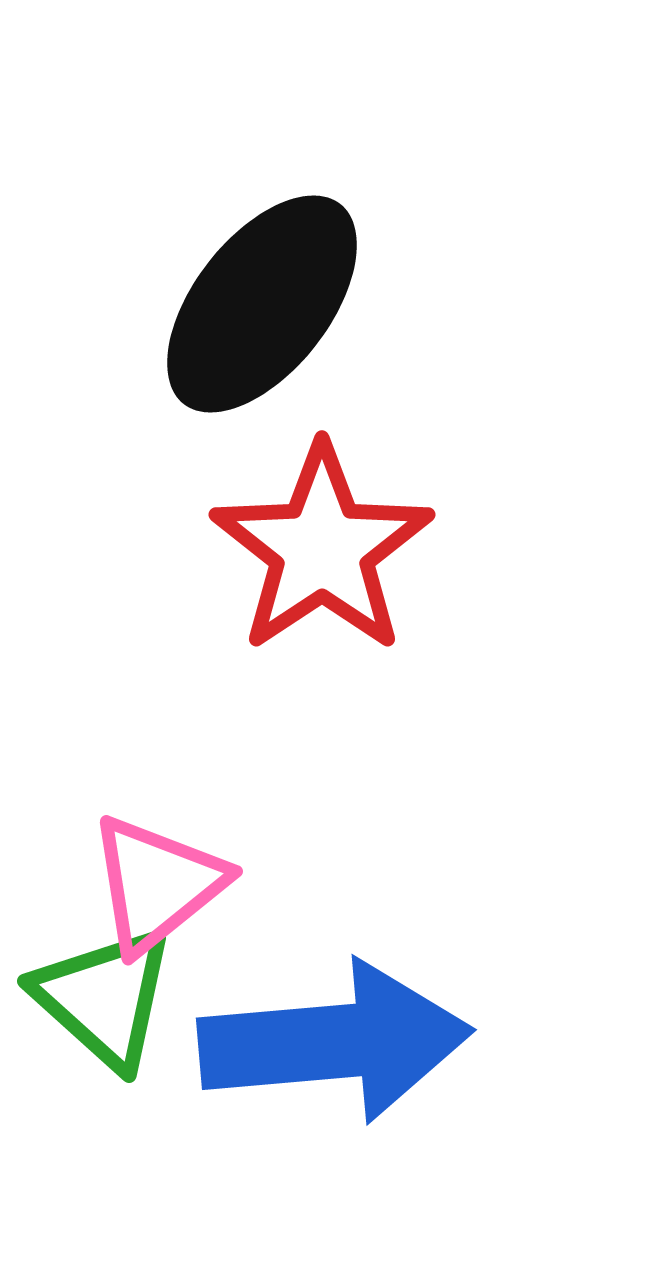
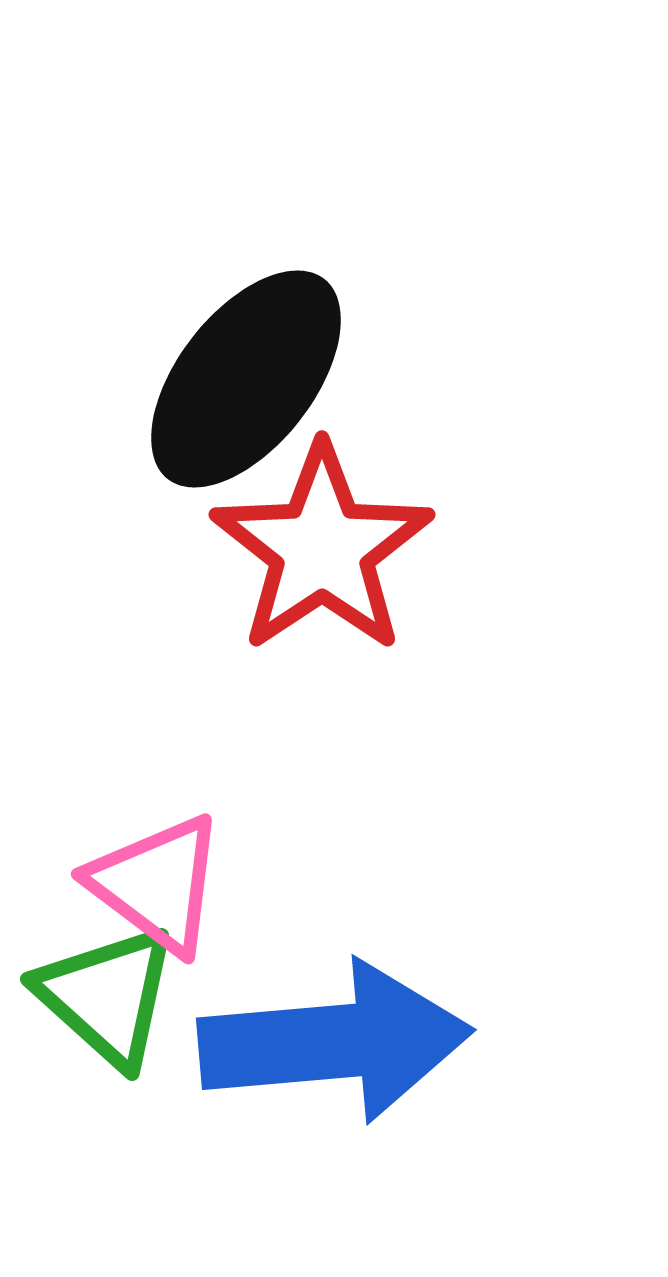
black ellipse: moved 16 px left, 75 px down
pink triangle: rotated 44 degrees counterclockwise
green triangle: moved 3 px right, 2 px up
